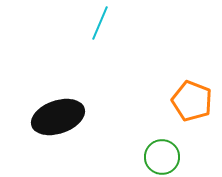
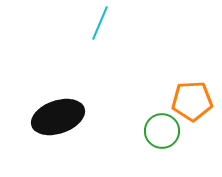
orange pentagon: rotated 24 degrees counterclockwise
green circle: moved 26 px up
